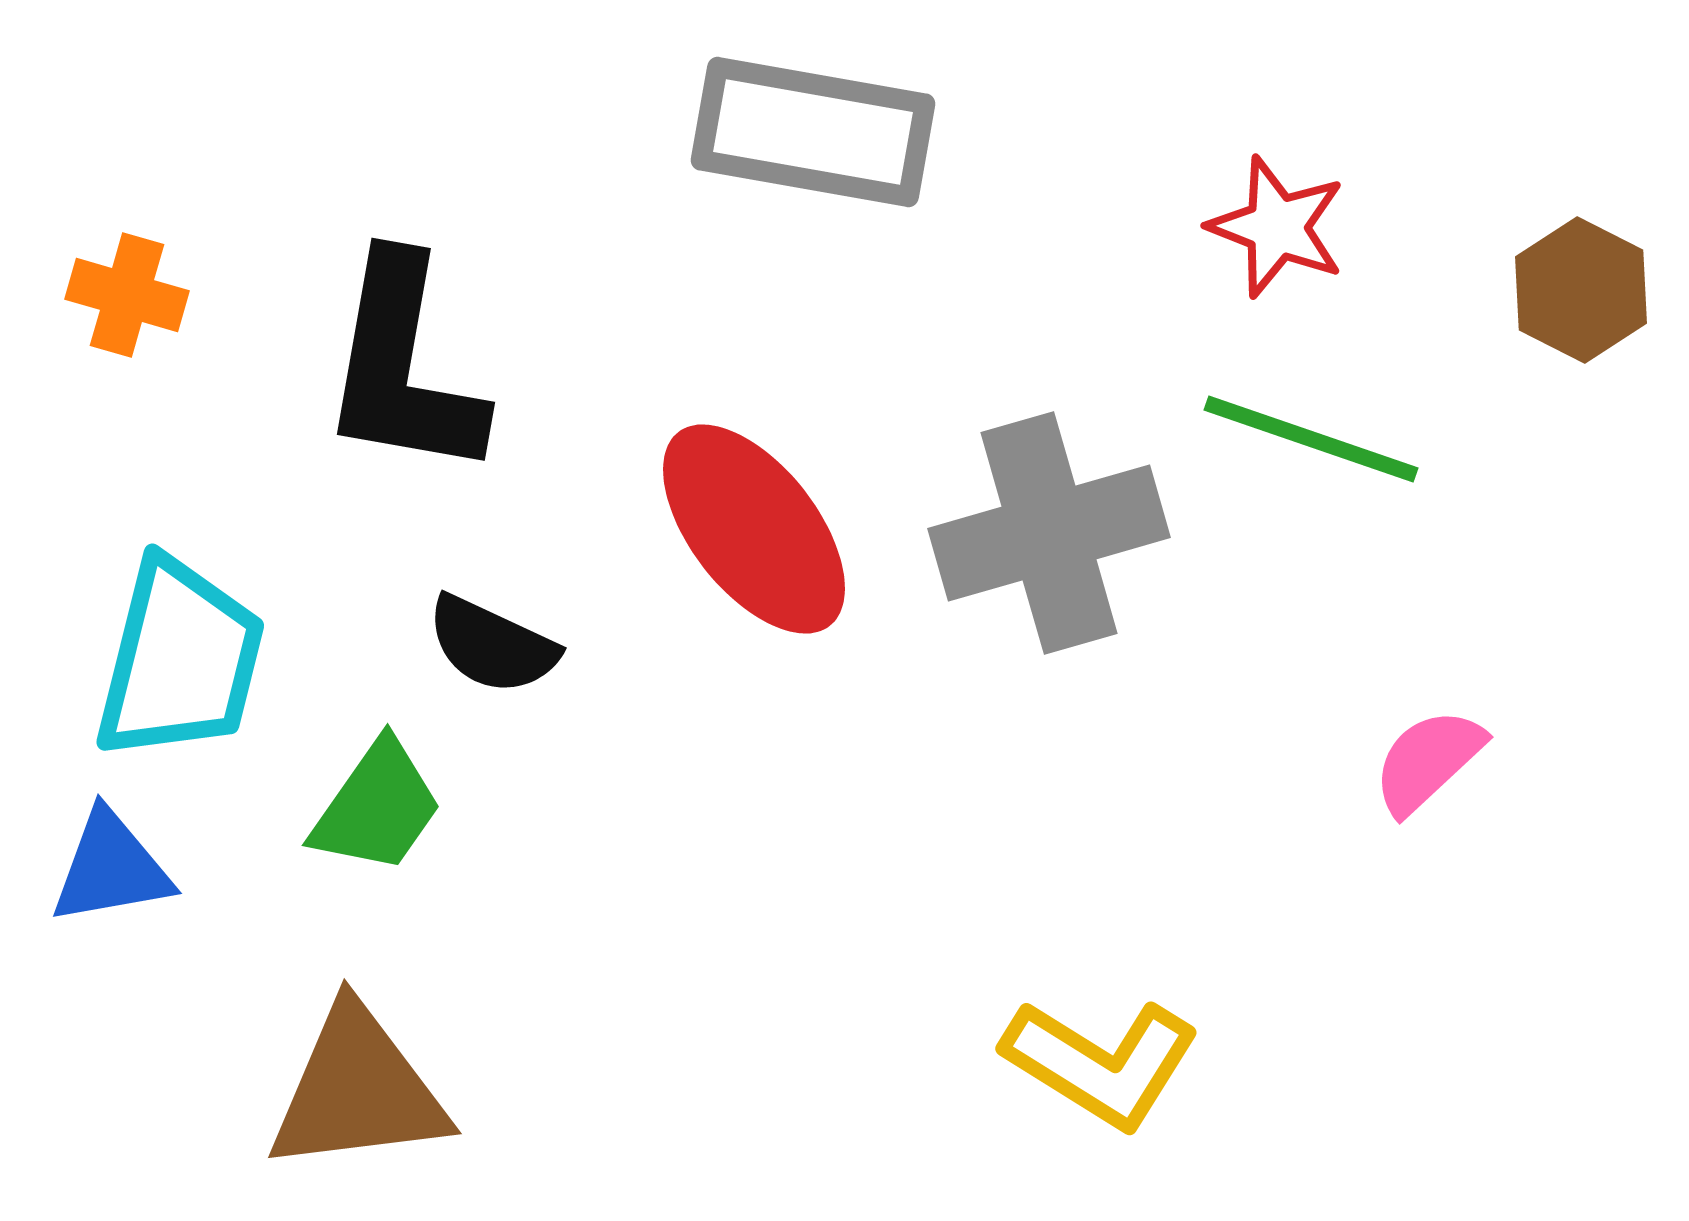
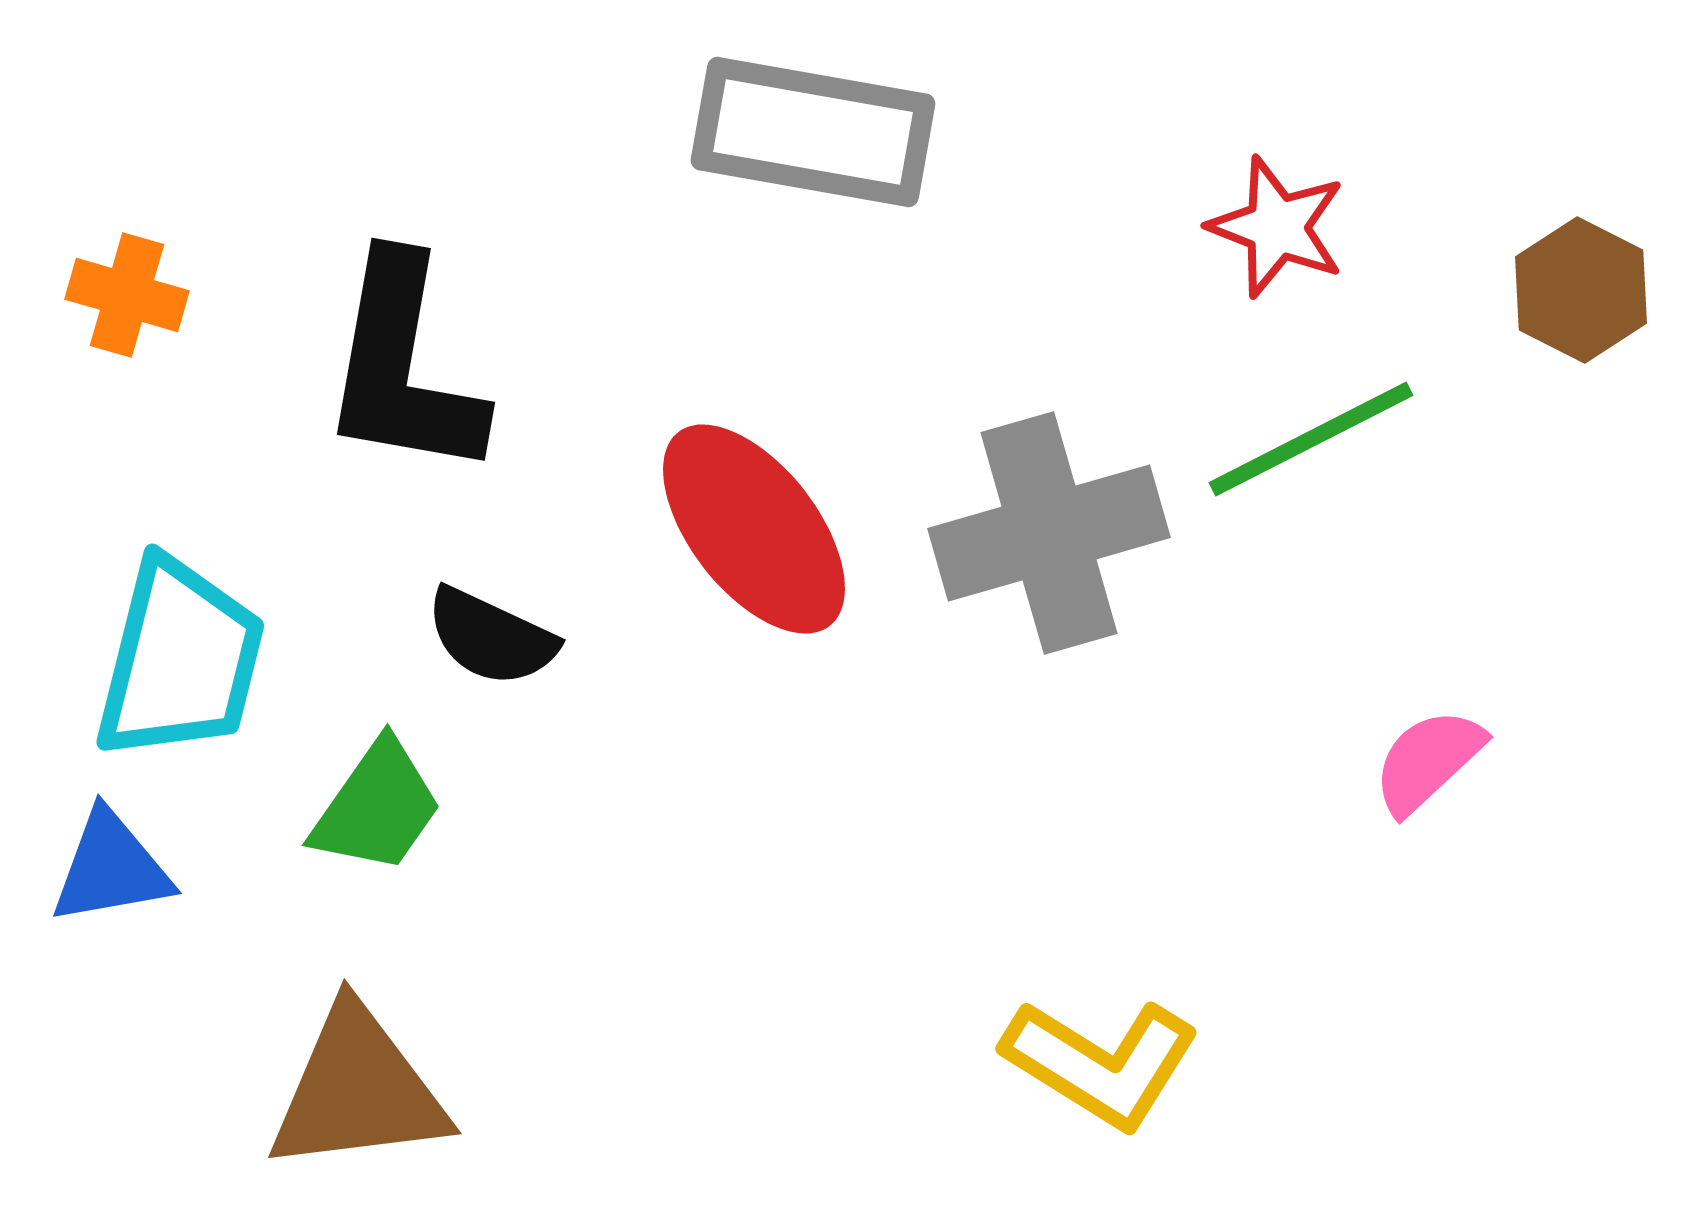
green line: rotated 46 degrees counterclockwise
black semicircle: moved 1 px left, 8 px up
